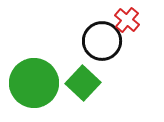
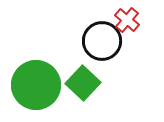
green circle: moved 2 px right, 2 px down
